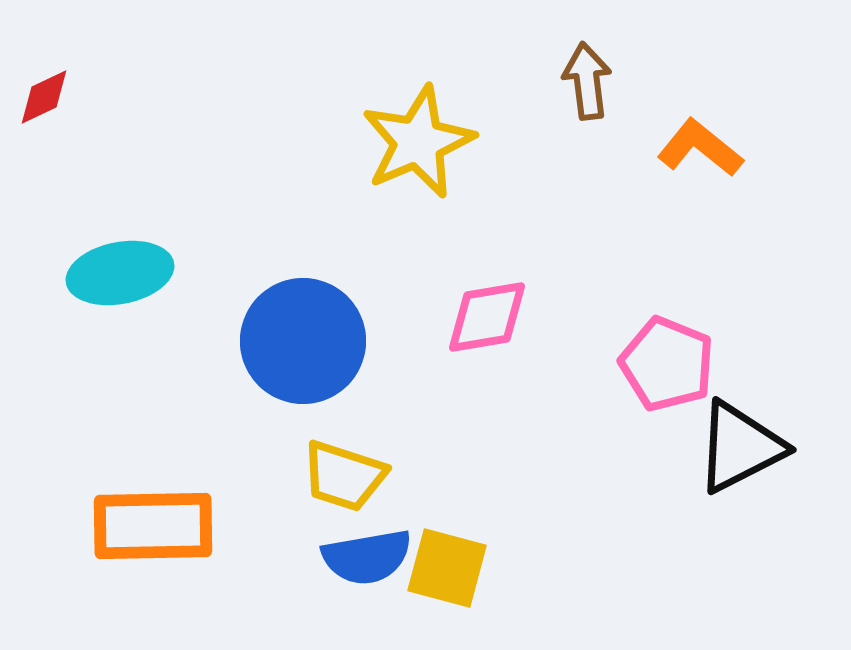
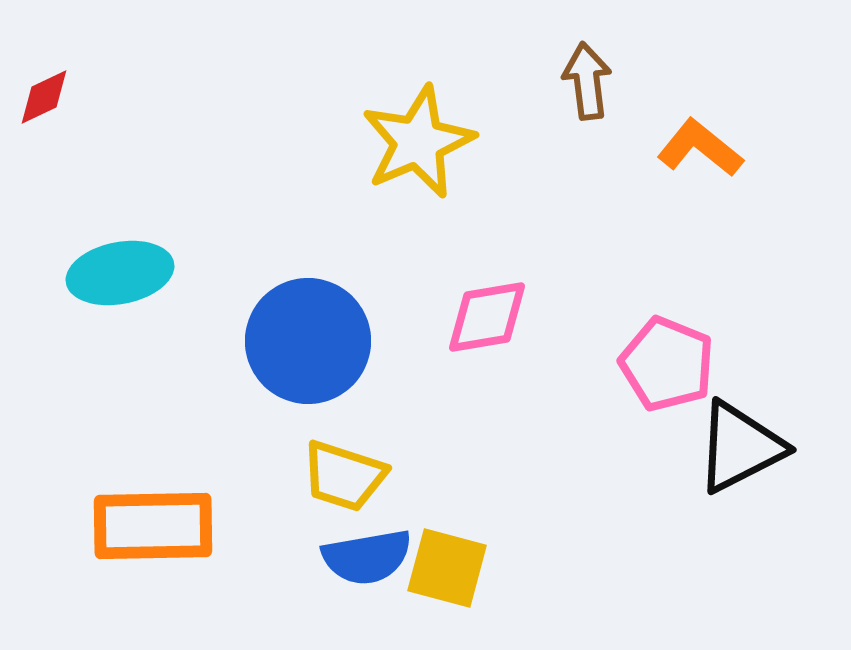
blue circle: moved 5 px right
